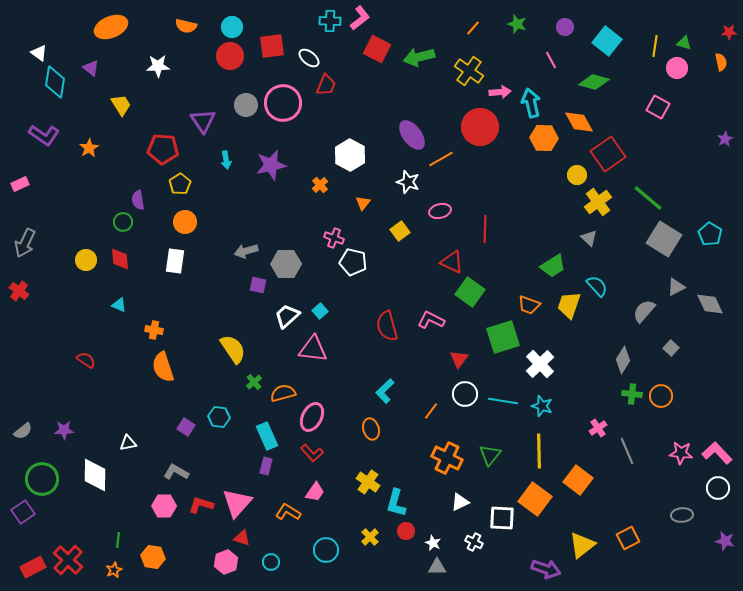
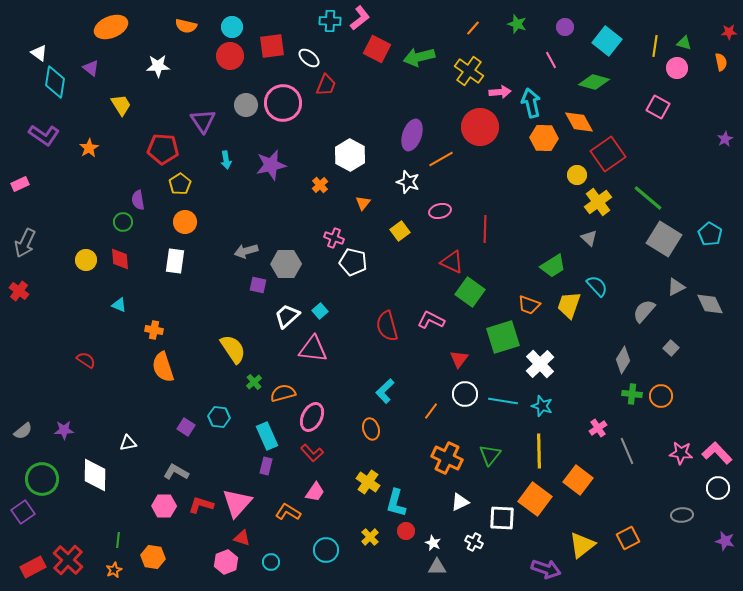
purple ellipse at (412, 135): rotated 56 degrees clockwise
